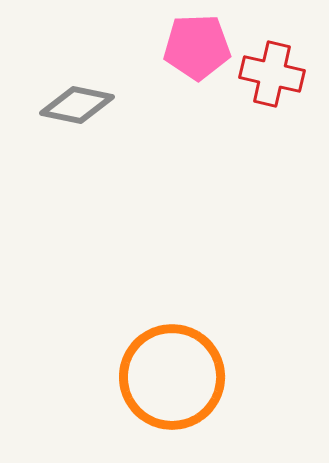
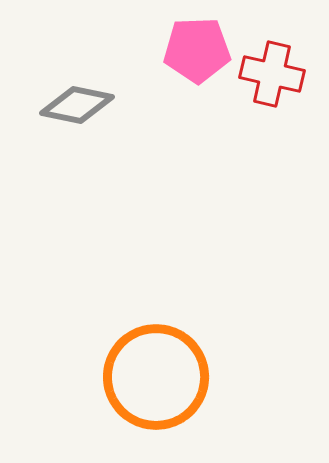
pink pentagon: moved 3 px down
orange circle: moved 16 px left
